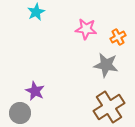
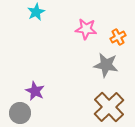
brown cross: rotated 12 degrees counterclockwise
